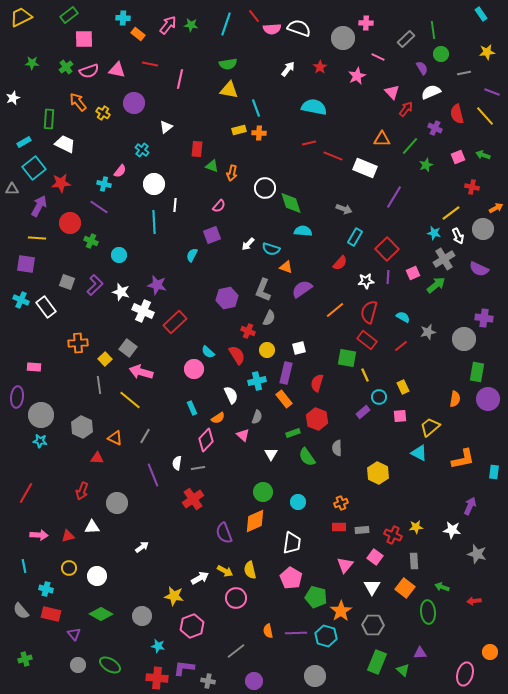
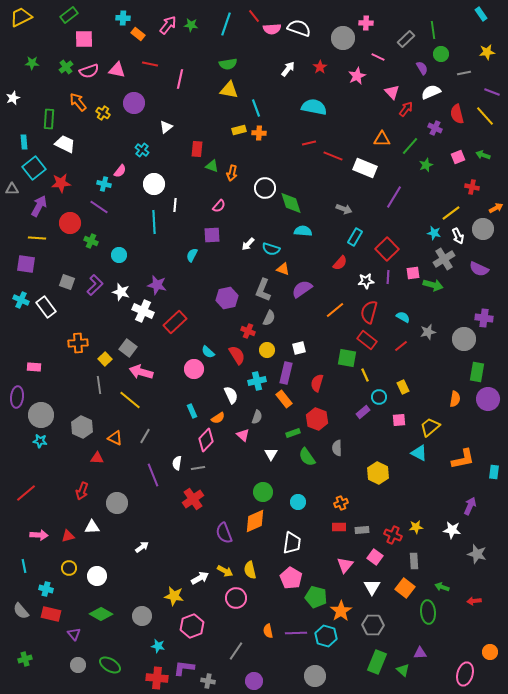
cyan rectangle at (24, 142): rotated 64 degrees counterclockwise
purple square at (212, 235): rotated 18 degrees clockwise
orange triangle at (286, 267): moved 3 px left, 2 px down
pink square at (413, 273): rotated 16 degrees clockwise
green arrow at (436, 285): moved 3 px left; rotated 54 degrees clockwise
cyan rectangle at (192, 408): moved 3 px down
pink square at (400, 416): moved 1 px left, 4 px down
red line at (26, 493): rotated 20 degrees clockwise
gray line at (236, 651): rotated 18 degrees counterclockwise
